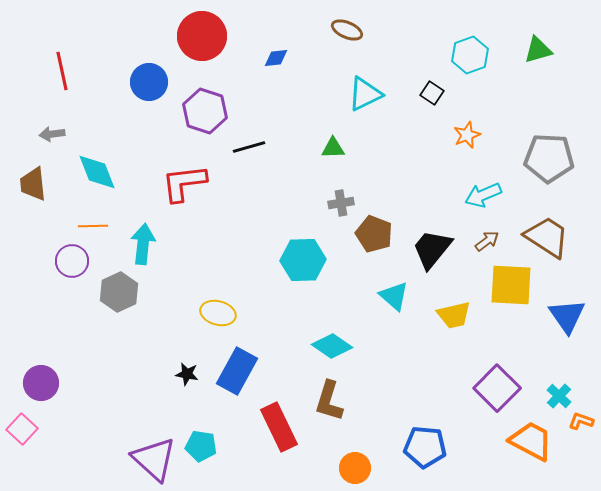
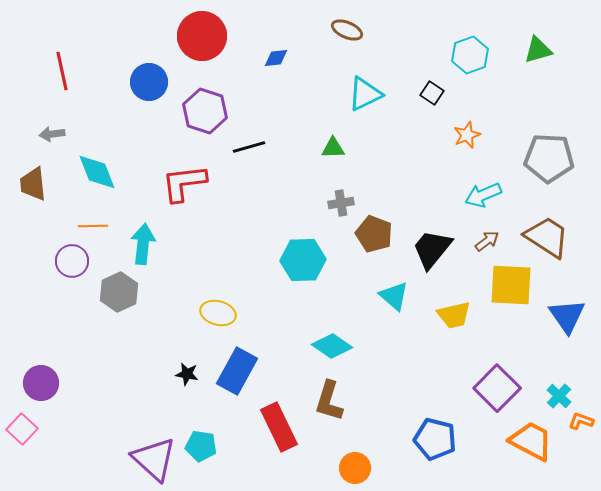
blue pentagon at (425, 447): moved 10 px right, 8 px up; rotated 9 degrees clockwise
